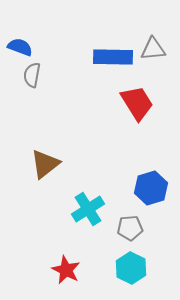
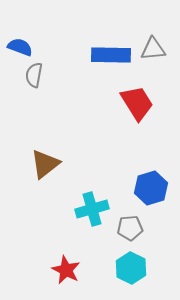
blue rectangle: moved 2 px left, 2 px up
gray semicircle: moved 2 px right
cyan cross: moved 4 px right; rotated 16 degrees clockwise
